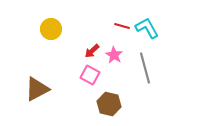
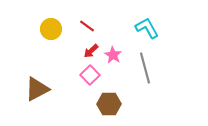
red line: moved 35 px left; rotated 21 degrees clockwise
red arrow: moved 1 px left
pink star: moved 1 px left
pink square: rotated 18 degrees clockwise
brown hexagon: rotated 15 degrees counterclockwise
